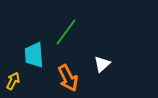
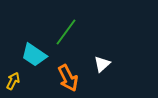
cyan trapezoid: rotated 52 degrees counterclockwise
